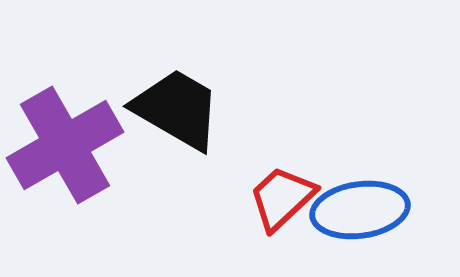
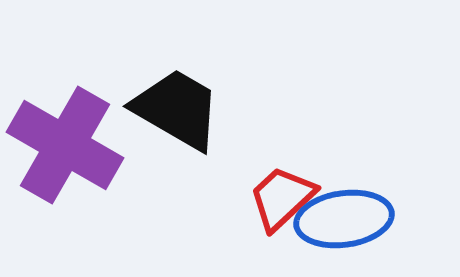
purple cross: rotated 30 degrees counterclockwise
blue ellipse: moved 16 px left, 9 px down
